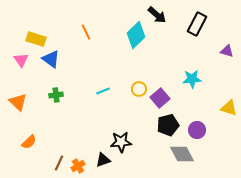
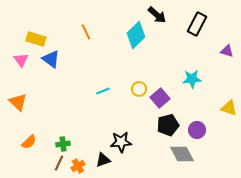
green cross: moved 7 px right, 49 px down
